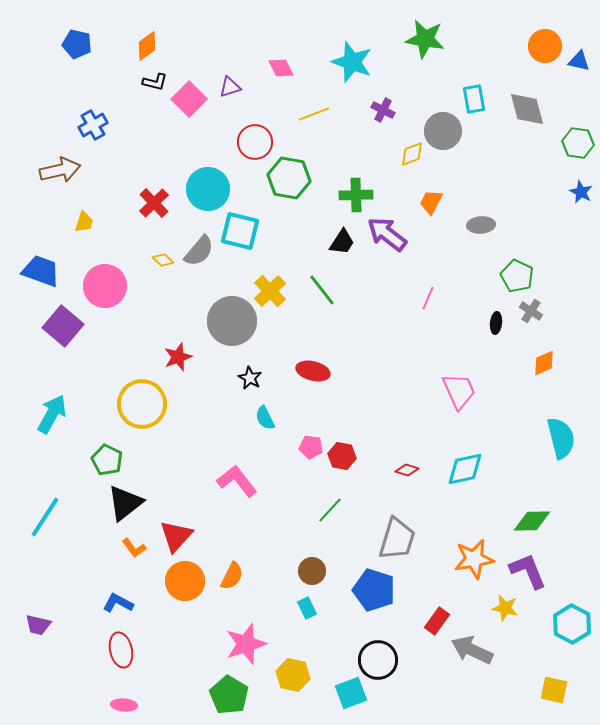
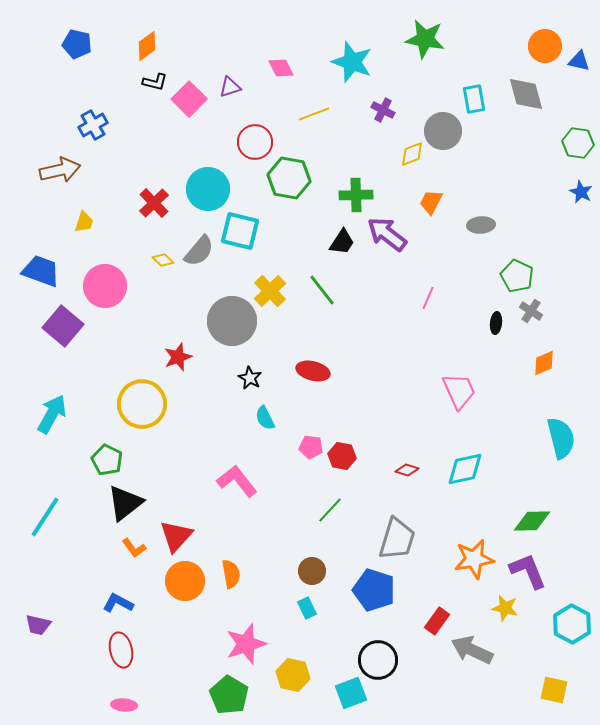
gray diamond at (527, 109): moved 1 px left, 15 px up
orange semicircle at (232, 576): moved 1 px left, 2 px up; rotated 36 degrees counterclockwise
